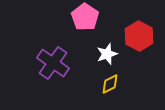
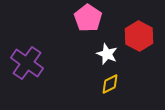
pink pentagon: moved 3 px right, 1 px down
white star: rotated 30 degrees counterclockwise
purple cross: moved 26 px left
